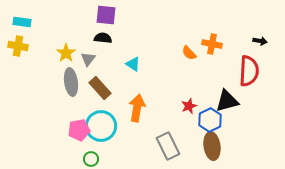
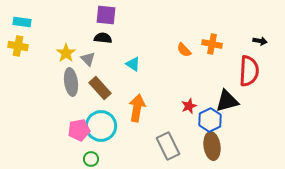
orange semicircle: moved 5 px left, 3 px up
gray triangle: rotated 21 degrees counterclockwise
